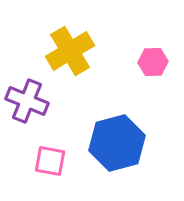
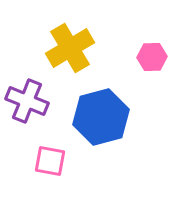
yellow cross: moved 3 px up
pink hexagon: moved 1 px left, 5 px up
blue hexagon: moved 16 px left, 26 px up
